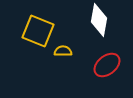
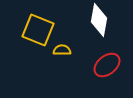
yellow square: moved 1 px up
yellow semicircle: moved 1 px left, 1 px up
